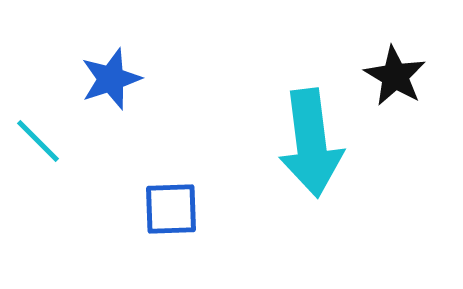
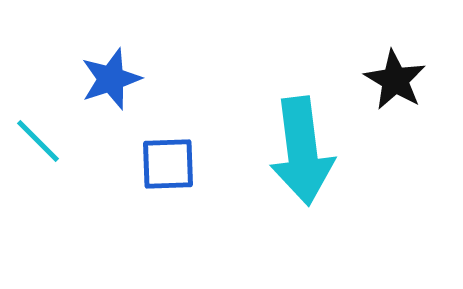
black star: moved 4 px down
cyan arrow: moved 9 px left, 8 px down
blue square: moved 3 px left, 45 px up
